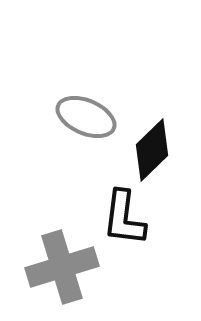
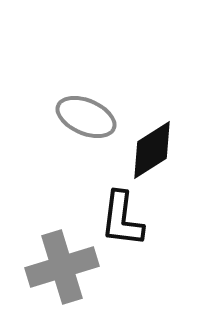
black diamond: rotated 12 degrees clockwise
black L-shape: moved 2 px left, 1 px down
